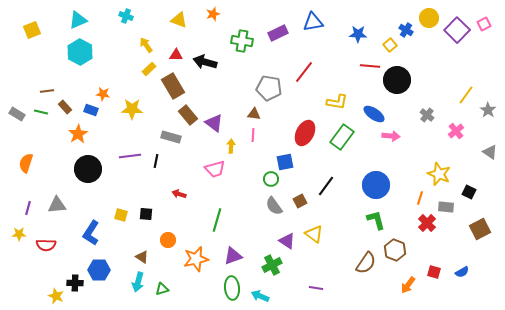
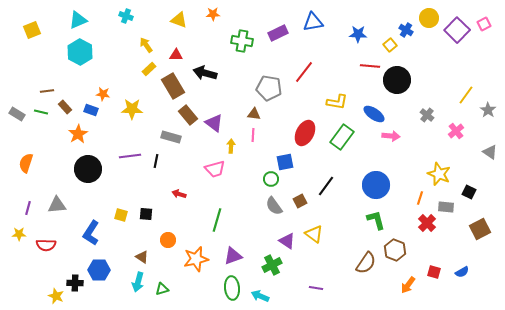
orange star at (213, 14): rotated 16 degrees clockwise
black arrow at (205, 62): moved 11 px down
